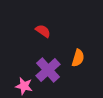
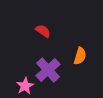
orange semicircle: moved 2 px right, 2 px up
pink star: moved 1 px right; rotated 30 degrees clockwise
